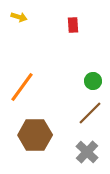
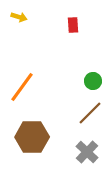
brown hexagon: moved 3 px left, 2 px down
